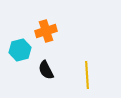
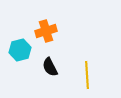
black semicircle: moved 4 px right, 3 px up
